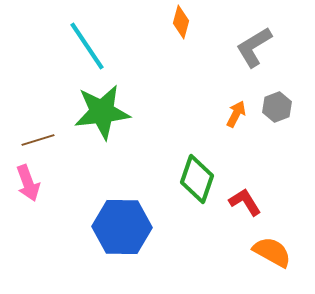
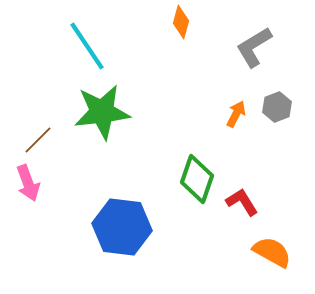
brown line: rotated 28 degrees counterclockwise
red L-shape: moved 3 px left
blue hexagon: rotated 6 degrees clockwise
